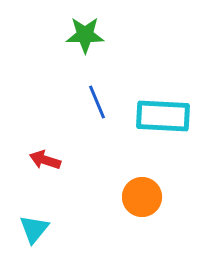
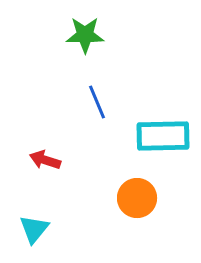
cyan rectangle: moved 20 px down; rotated 4 degrees counterclockwise
orange circle: moved 5 px left, 1 px down
